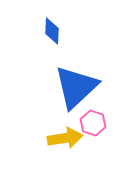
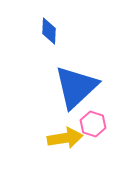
blue diamond: moved 3 px left
pink hexagon: moved 1 px down
